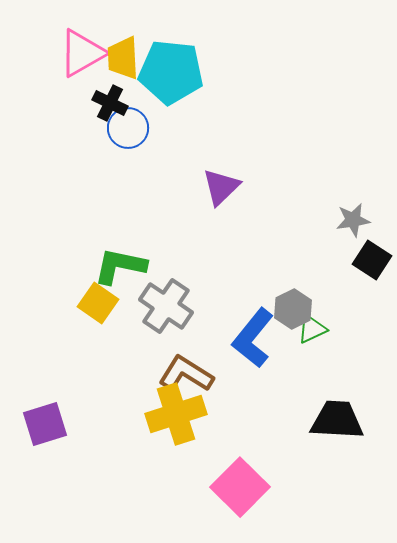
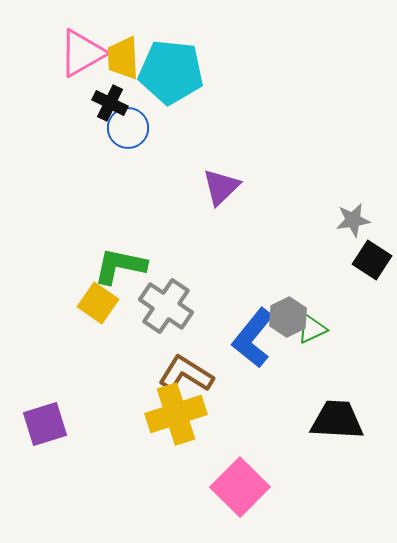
gray hexagon: moved 5 px left, 8 px down
